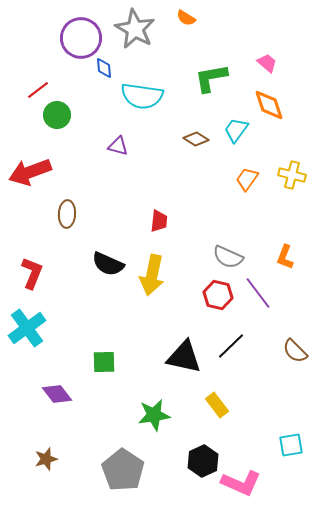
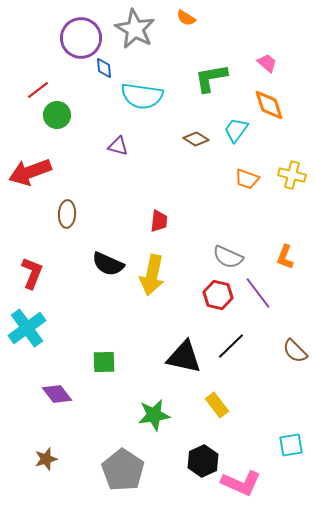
orange trapezoid: rotated 105 degrees counterclockwise
